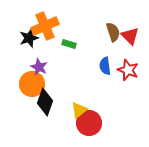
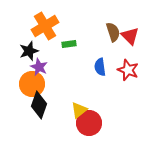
orange cross: rotated 8 degrees counterclockwise
black star: moved 13 px down
green rectangle: rotated 24 degrees counterclockwise
blue semicircle: moved 5 px left, 1 px down
black diamond: moved 6 px left, 3 px down
